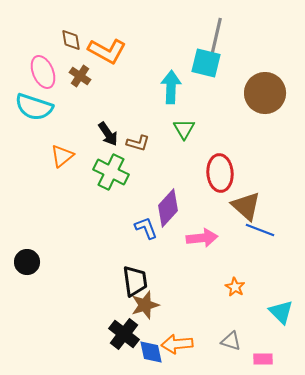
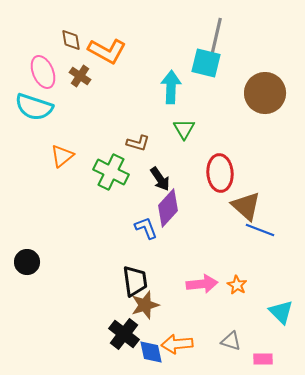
black arrow: moved 52 px right, 45 px down
pink arrow: moved 46 px down
orange star: moved 2 px right, 2 px up
